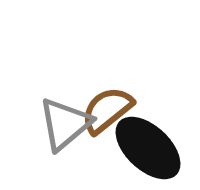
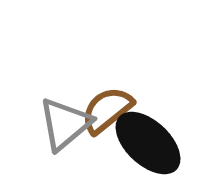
black ellipse: moved 5 px up
